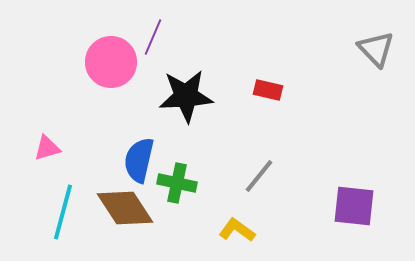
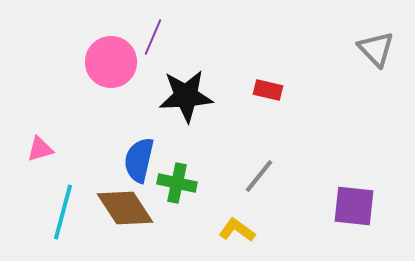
pink triangle: moved 7 px left, 1 px down
